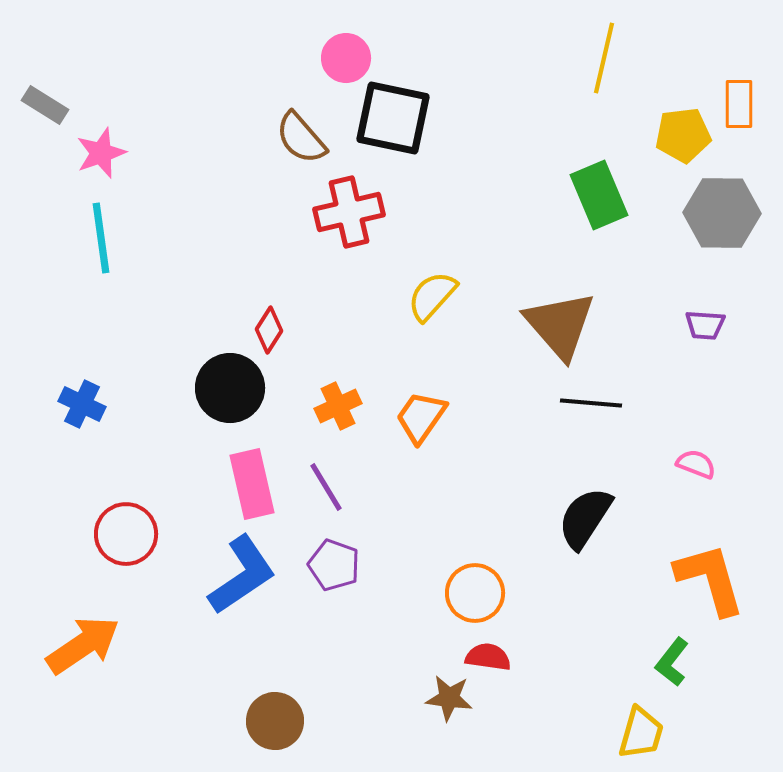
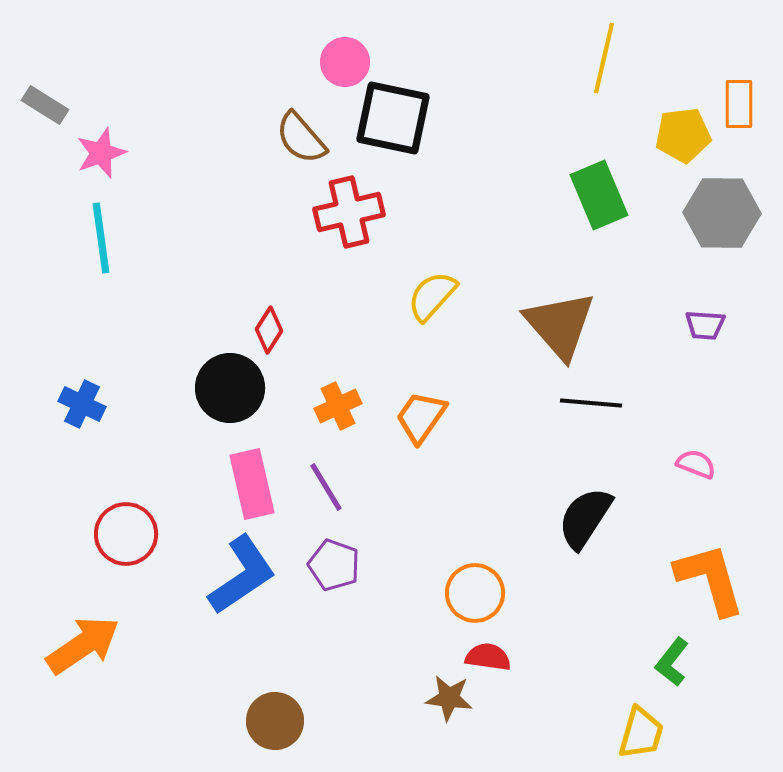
pink circle: moved 1 px left, 4 px down
